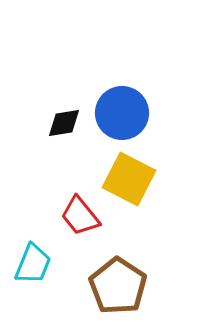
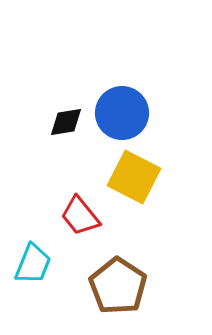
black diamond: moved 2 px right, 1 px up
yellow square: moved 5 px right, 2 px up
